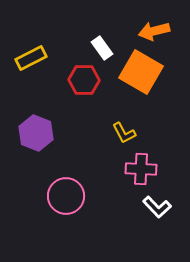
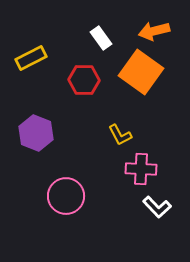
white rectangle: moved 1 px left, 10 px up
orange square: rotated 6 degrees clockwise
yellow L-shape: moved 4 px left, 2 px down
